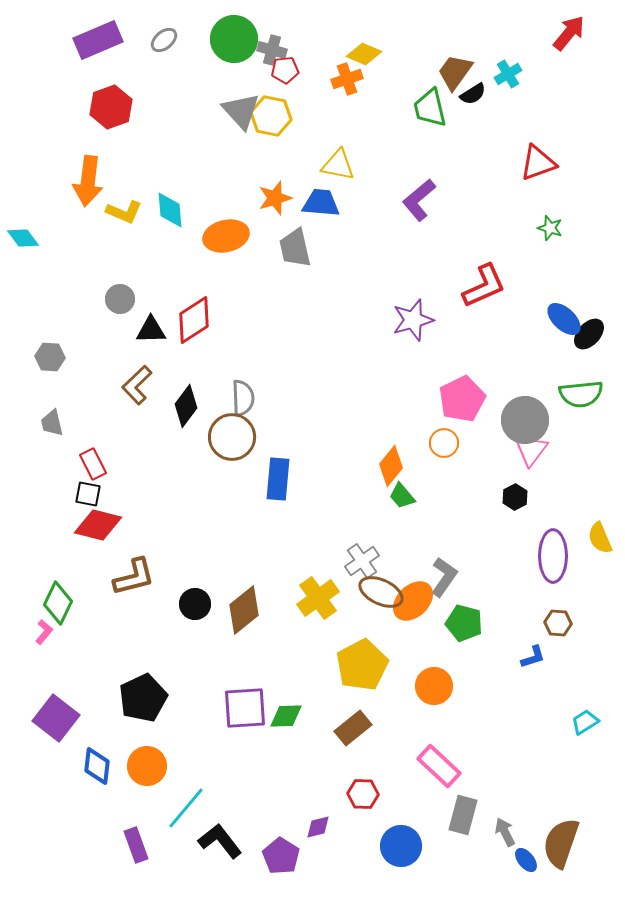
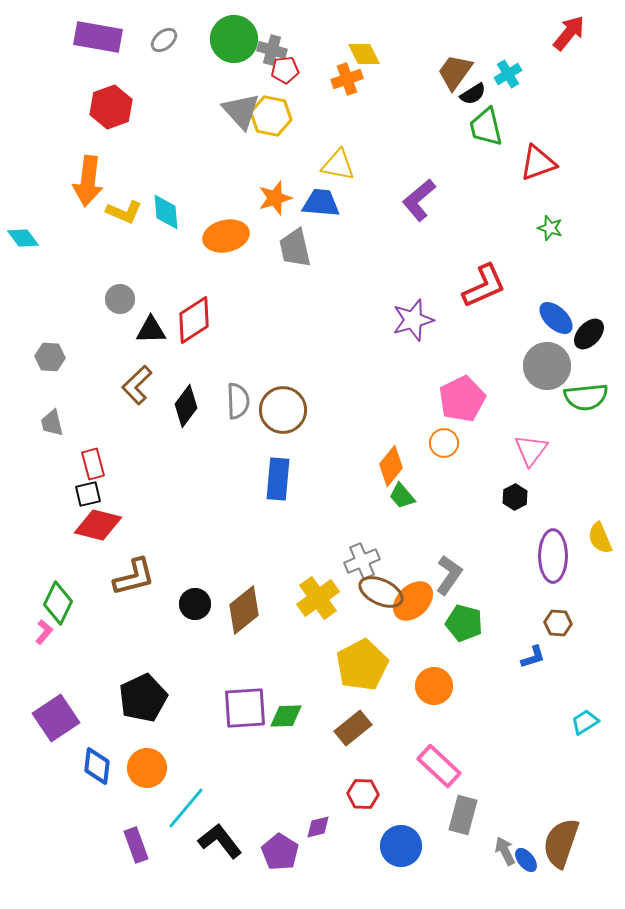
purple rectangle at (98, 40): moved 3 px up; rotated 33 degrees clockwise
yellow diamond at (364, 54): rotated 40 degrees clockwise
green trapezoid at (430, 108): moved 56 px right, 19 px down
cyan diamond at (170, 210): moved 4 px left, 2 px down
blue ellipse at (564, 319): moved 8 px left, 1 px up
green semicircle at (581, 394): moved 5 px right, 3 px down
gray semicircle at (243, 398): moved 5 px left, 3 px down
gray circle at (525, 420): moved 22 px right, 54 px up
brown circle at (232, 437): moved 51 px right, 27 px up
red rectangle at (93, 464): rotated 12 degrees clockwise
black square at (88, 494): rotated 24 degrees counterclockwise
gray cross at (362, 561): rotated 12 degrees clockwise
gray L-shape at (444, 577): moved 5 px right, 2 px up
purple square at (56, 718): rotated 18 degrees clockwise
orange circle at (147, 766): moved 2 px down
gray arrow at (505, 832): moved 19 px down
purple pentagon at (281, 856): moved 1 px left, 4 px up
